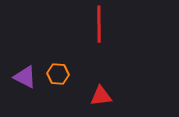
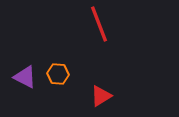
red line: rotated 21 degrees counterclockwise
red triangle: rotated 25 degrees counterclockwise
